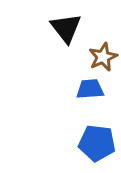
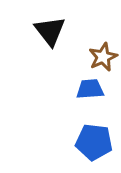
black triangle: moved 16 px left, 3 px down
blue pentagon: moved 3 px left, 1 px up
